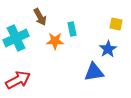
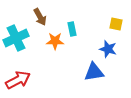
blue star: rotated 24 degrees counterclockwise
